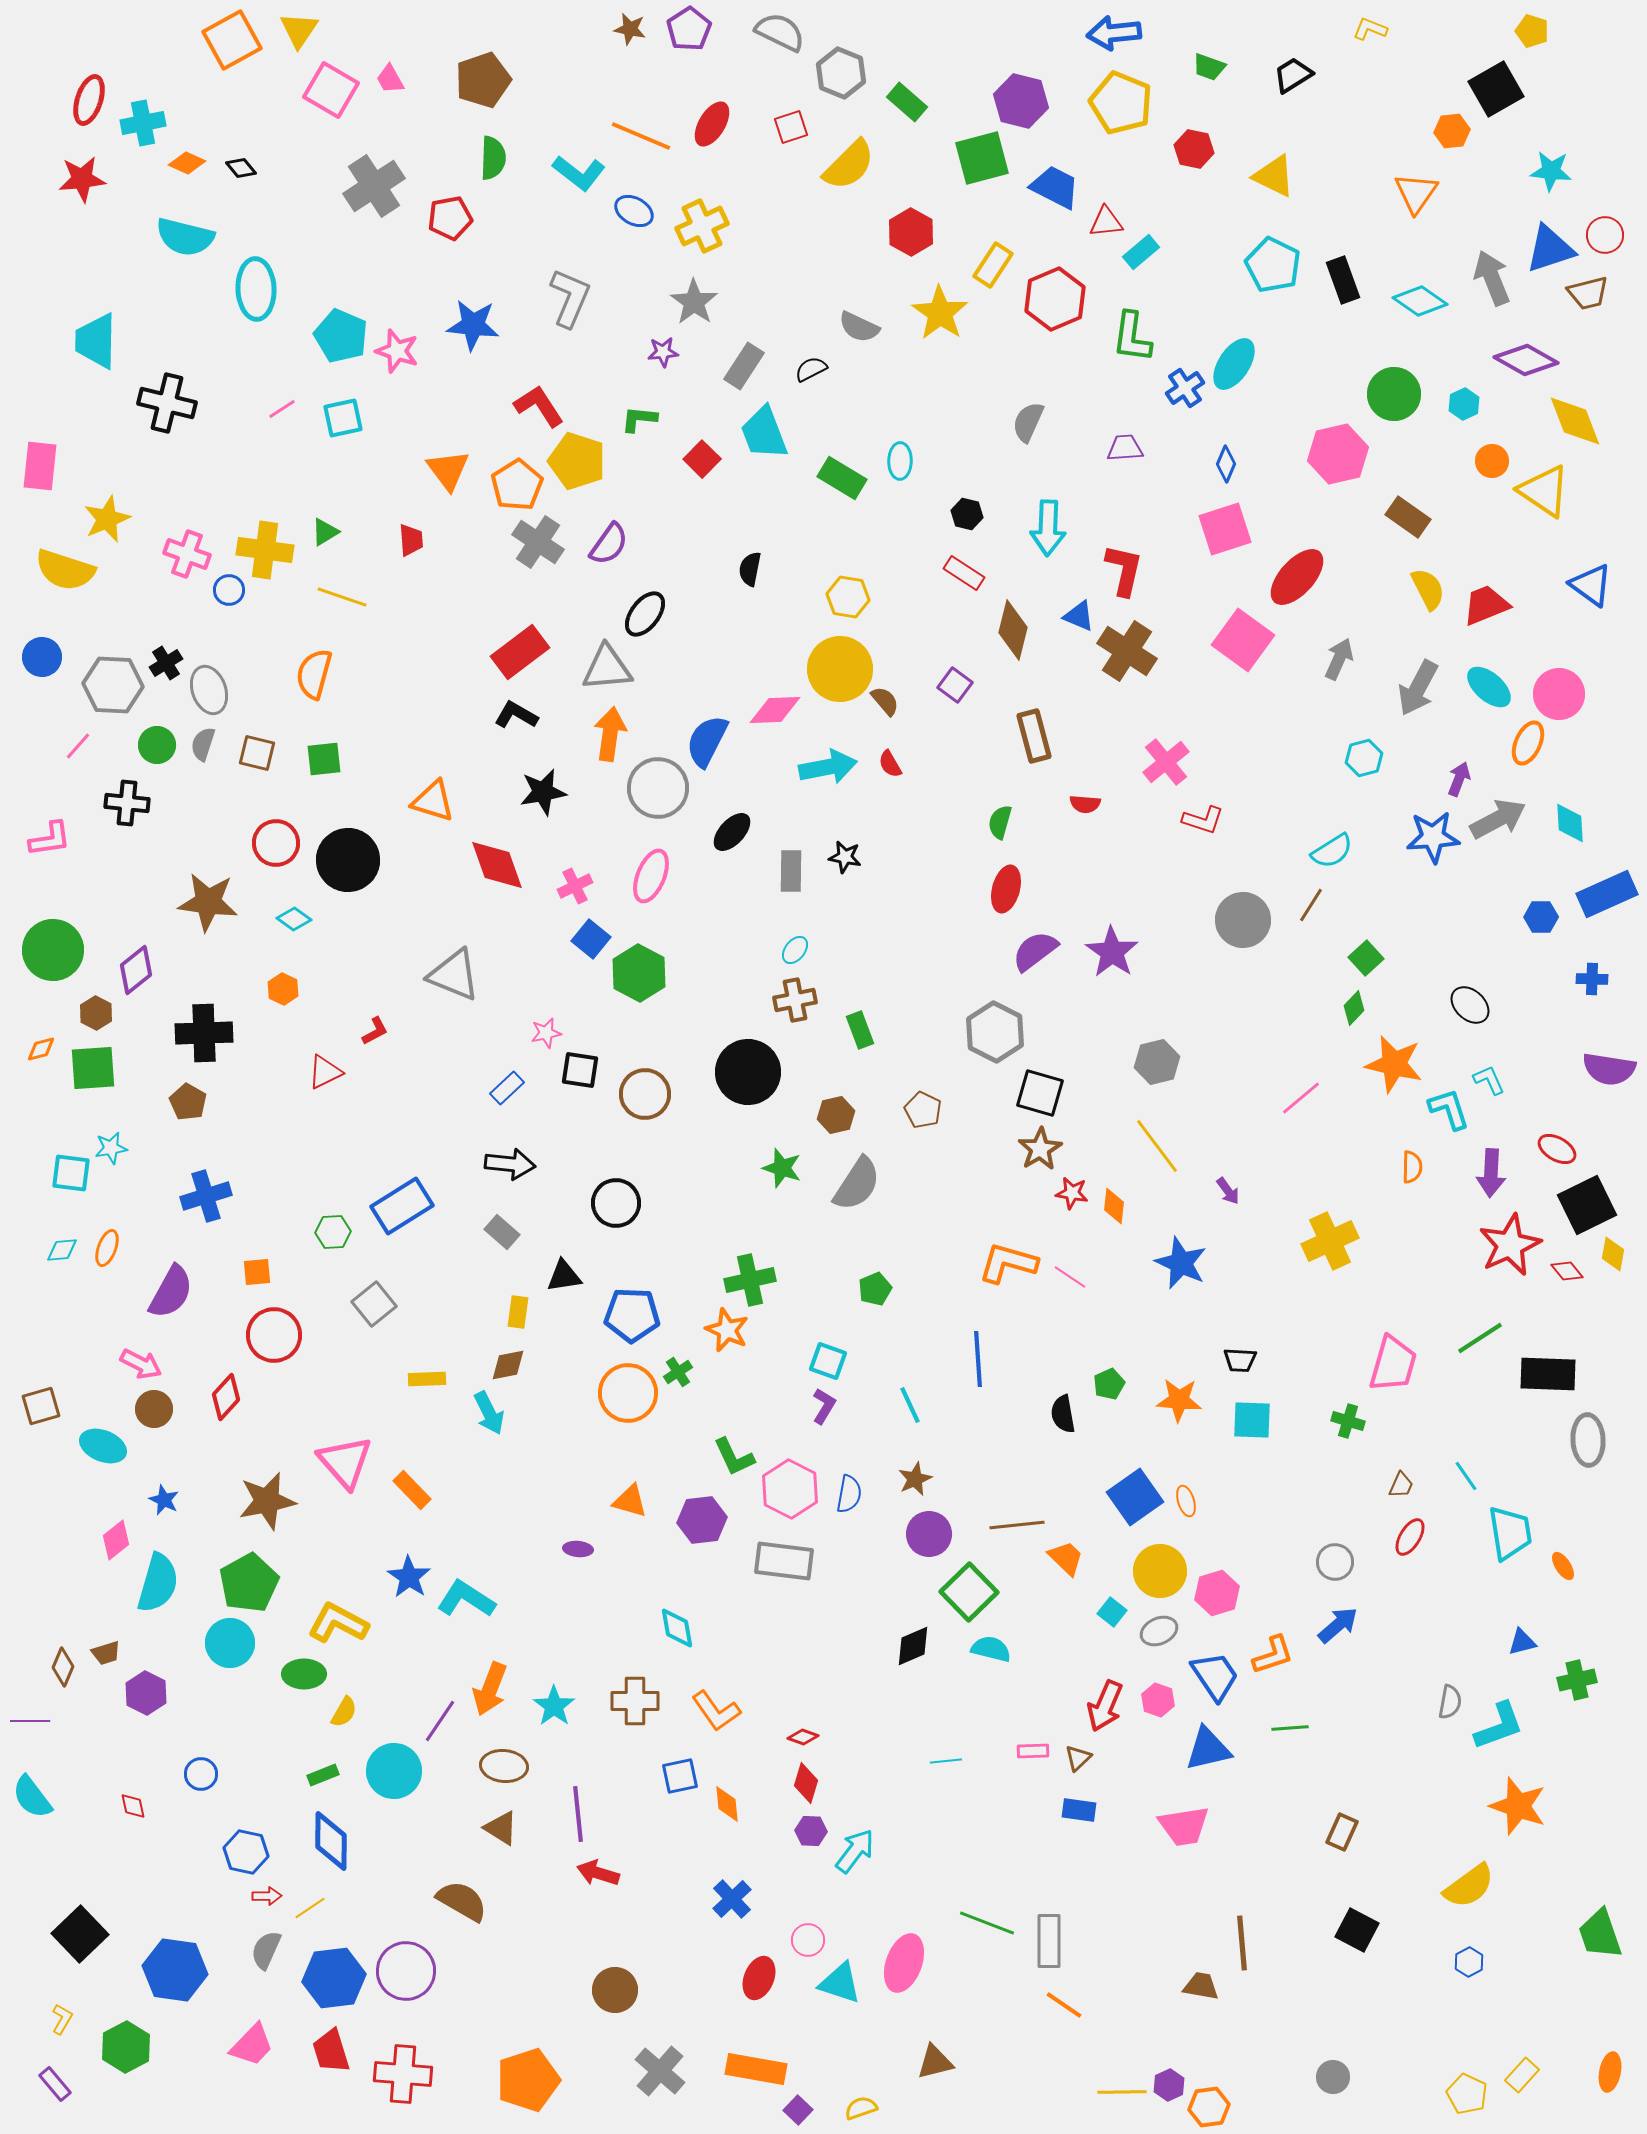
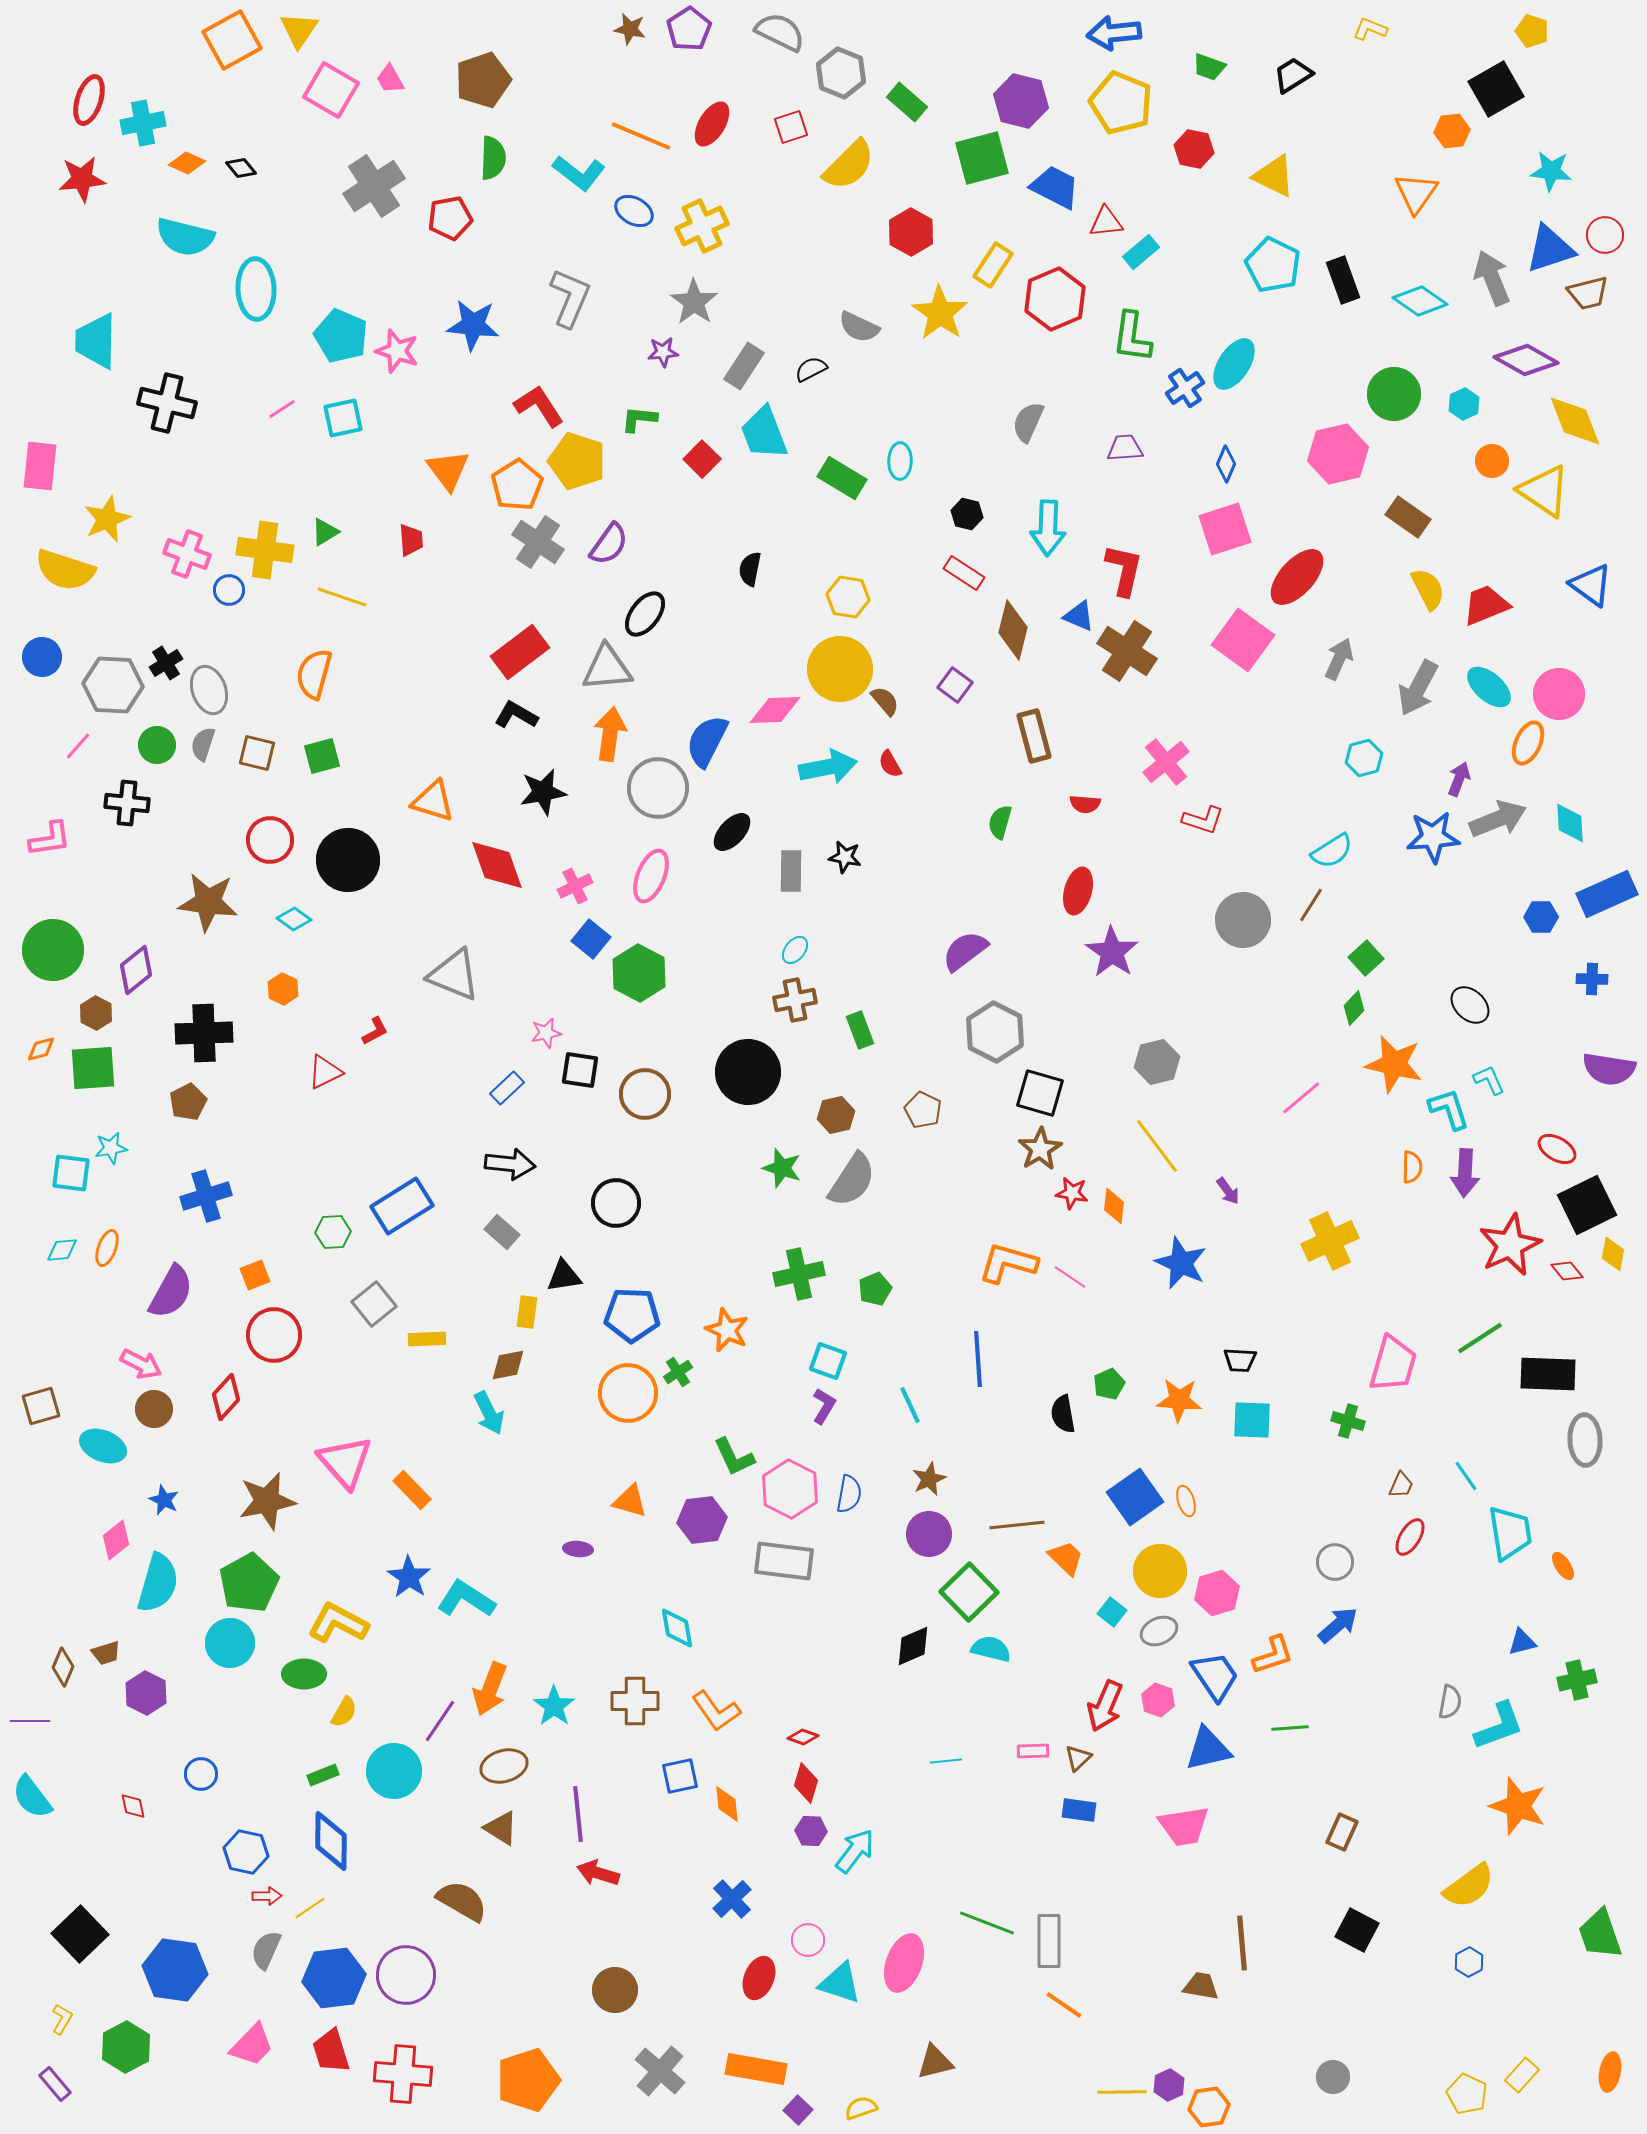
green square at (324, 759): moved 2 px left, 3 px up; rotated 9 degrees counterclockwise
gray arrow at (1498, 819): rotated 6 degrees clockwise
red circle at (276, 843): moved 6 px left, 3 px up
red ellipse at (1006, 889): moved 72 px right, 2 px down
purple semicircle at (1035, 951): moved 70 px left
brown pentagon at (188, 1102): rotated 15 degrees clockwise
purple arrow at (1491, 1173): moved 26 px left
gray semicircle at (857, 1184): moved 5 px left, 4 px up
orange square at (257, 1272): moved 2 px left, 3 px down; rotated 16 degrees counterclockwise
green cross at (750, 1280): moved 49 px right, 6 px up
yellow rectangle at (518, 1312): moved 9 px right
yellow rectangle at (427, 1379): moved 40 px up
gray ellipse at (1588, 1440): moved 3 px left
brown star at (915, 1479): moved 14 px right
brown ellipse at (504, 1766): rotated 21 degrees counterclockwise
purple circle at (406, 1971): moved 4 px down
